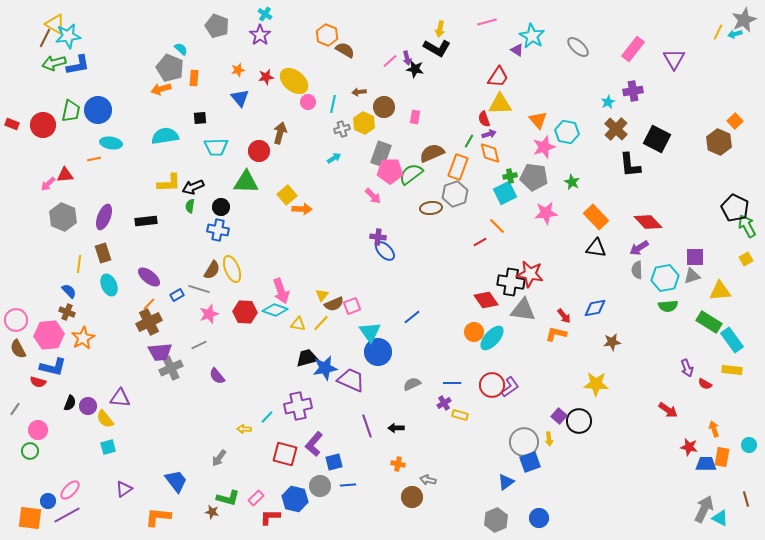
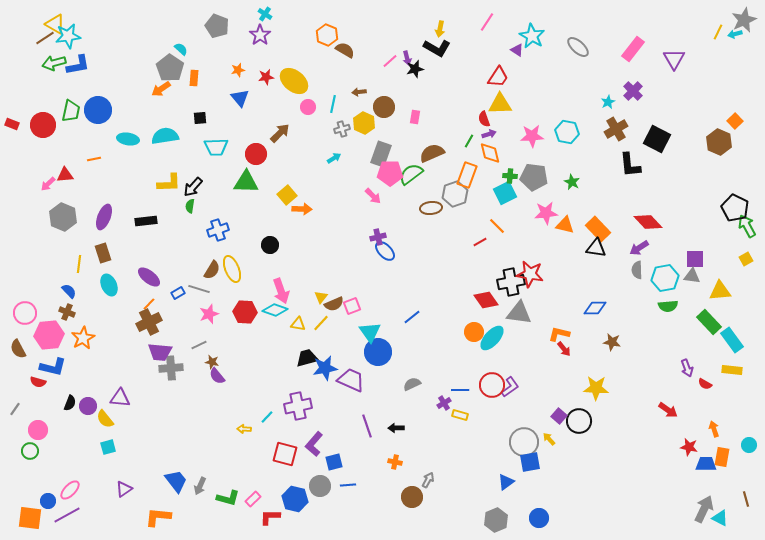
pink line at (487, 22): rotated 42 degrees counterclockwise
brown line at (45, 38): rotated 30 degrees clockwise
gray pentagon at (170, 68): rotated 12 degrees clockwise
black star at (415, 69): rotated 24 degrees counterclockwise
orange arrow at (161, 89): rotated 18 degrees counterclockwise
purple cross at (633, 91): rotated 36 degrees counterclockwise
pink circle at (308, 102): moved 5 px down
orange triangle at (538, 120): moved 27 px right, 105 px down; rotated 36 degrees counterclockwise
brown cross at (616, 129): rotated 15 degrees clockwise
brown arrow at (280, 133): rotated 30 degrees clockwise
cyan ellipse at (111, 143): moved 17 px right, 4 px up
pink star at (544, 147): moved 12 px left, 11 px up; rotated 15 degrees clockwise
red circle at (259, 151): moved 3 px left, 3 px down
orange rectangle at (458, 167): moved 9 px right, 8 px down
pink pentagon at (390, 171): moved 2 px down
green cross at (510, 176): rotated 16 degrees clockwise
black arrow at (193, 187): rotated 25 degrees counterclockwise
black circle at (221, 207): moved 49 px right, 38 px down
orange rectangle at (596, 217): moved 2 px right, 12 px down
blue cross at (218, 230): rotated 30 degrees counterclockwise
purple cross at (378, 237): rotated 21 degrees counterclockwise
purple square at (695, 257): moved 2 px down
gray triangle at (692, 276): rotated 24 degrees clockwise
black cross at (511, 282): rotated 20 degrees counterclockwise
blue rectangle at (177, 295): moved 1 px right, 2 px up
yellow triangle at (322, 295): moved 1 px left, 2 px down
blue diamond at (595, 308): rotated 10 degrees clockwise
gray triangle at (523, 310): moved 4 px left, 3 px down
red arrow at (564, 316): moved 33 px down
pink circle at (16, 320): moved 9 px right, 7 px up
green rectangle at (709, 322): rotated 15 degrees clockwise
orange L-shape at (556, 334): moved 3 px right
brown star at (612, 342): rotated 18 degrees clockwise
purple trapezoid at (160, 352): rotated 10 degrees clockwise
gray cross at (171, 368): rotated 20 degrees clockwise
blue line at (452, 383): moved 8 px right, 7 px down
yellow star at (596, 384): moved 4 px down
yellow arrow at (549, 439): rotated 144 degrees clockwise
gray arrow at (219, 458): moved 19 px left, 28 px down; rotated 12 degrees counterclockwise
blue square at (530, 462): rotated 10 degrees clockwise
orange cross at (398, 464): moved 3 px left, 2 px up
gray arrow at (428, 480): rotated 105 degrees clockwise
pink rectangle at (256, 498): moved 3 px left, 1 px down
brown star at (212, 512): moved 150 px up
